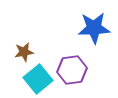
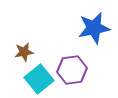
blue star: rotated 8 degrees counterclockwise
cyan square: moved 1 px right
